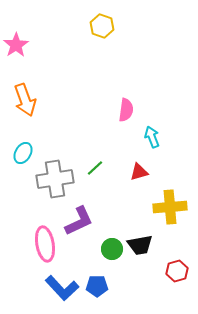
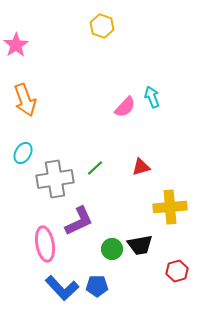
pink semicircle: moved 1 px left, 3 px up; rotated 35 degrees clockwise
cyan arrow: moved 40 px up
red triangle: moved 2 px right, 5 px up
